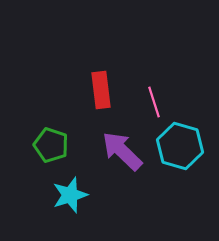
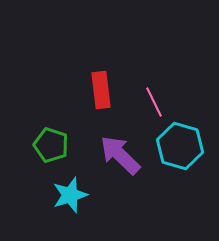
pink line: rotated 8 degrees counterclockwise
purple arrow: moved 2 px left, 4 px down
